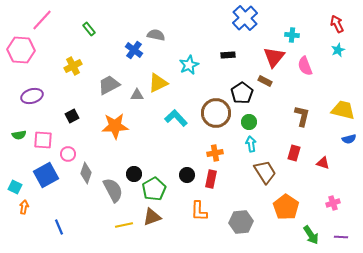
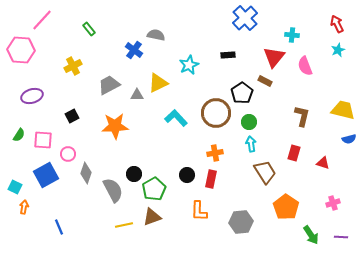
green semicircle at (19, 135): rotated 48 degrees counterclockwise
